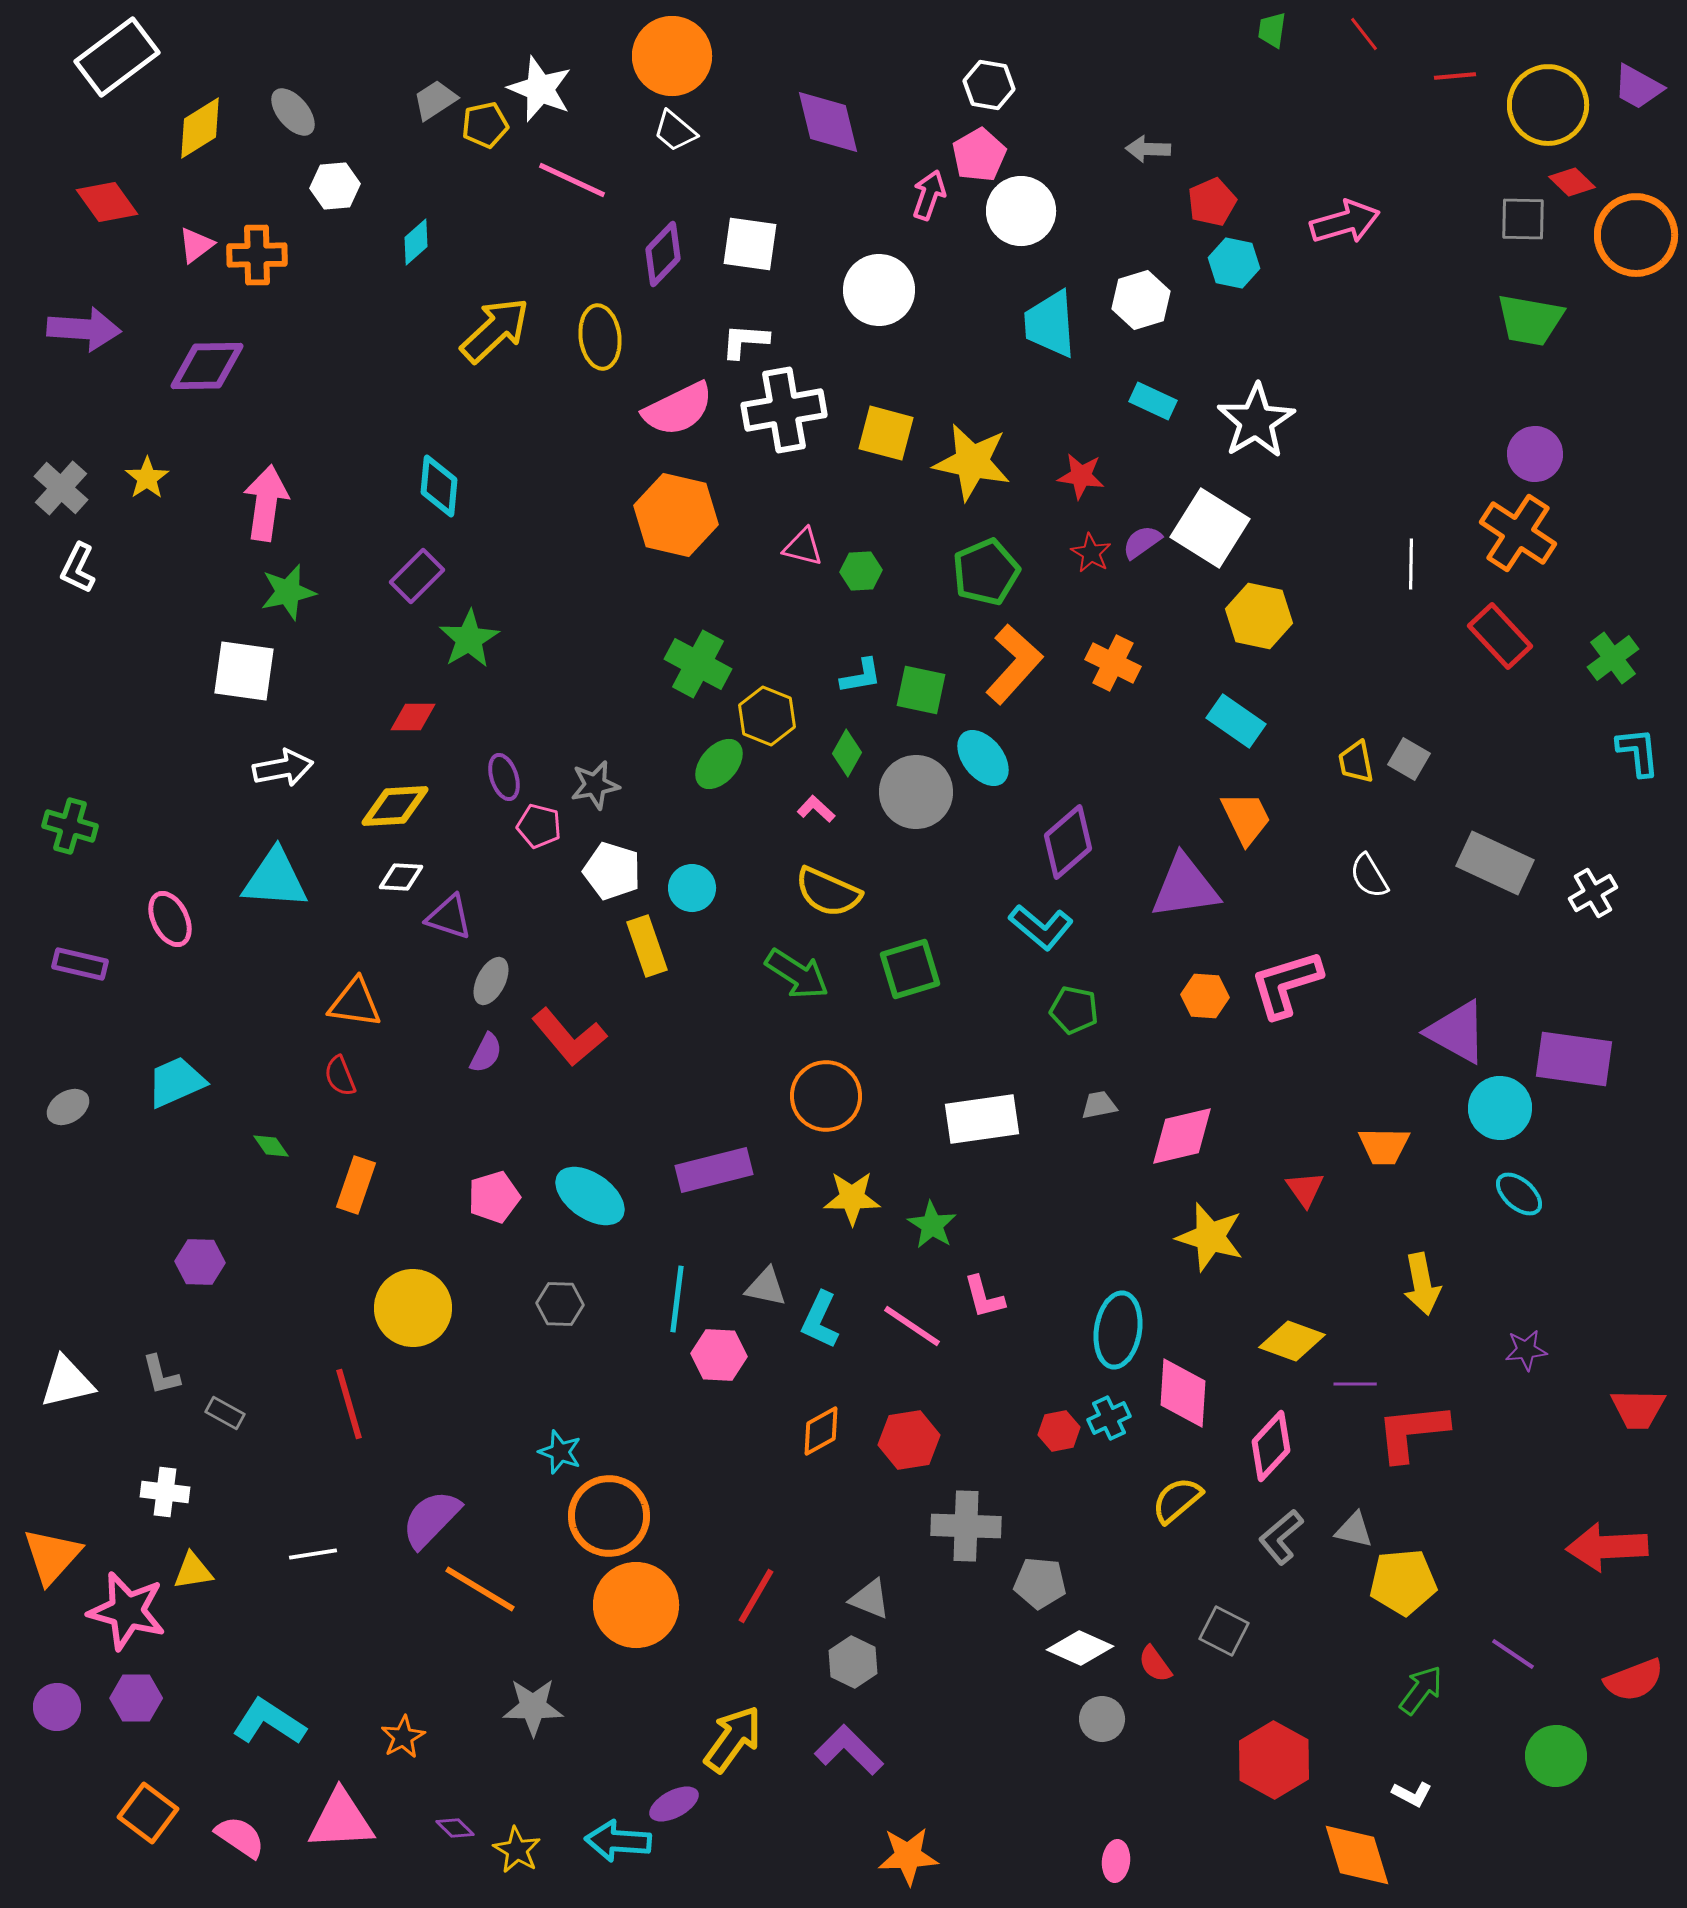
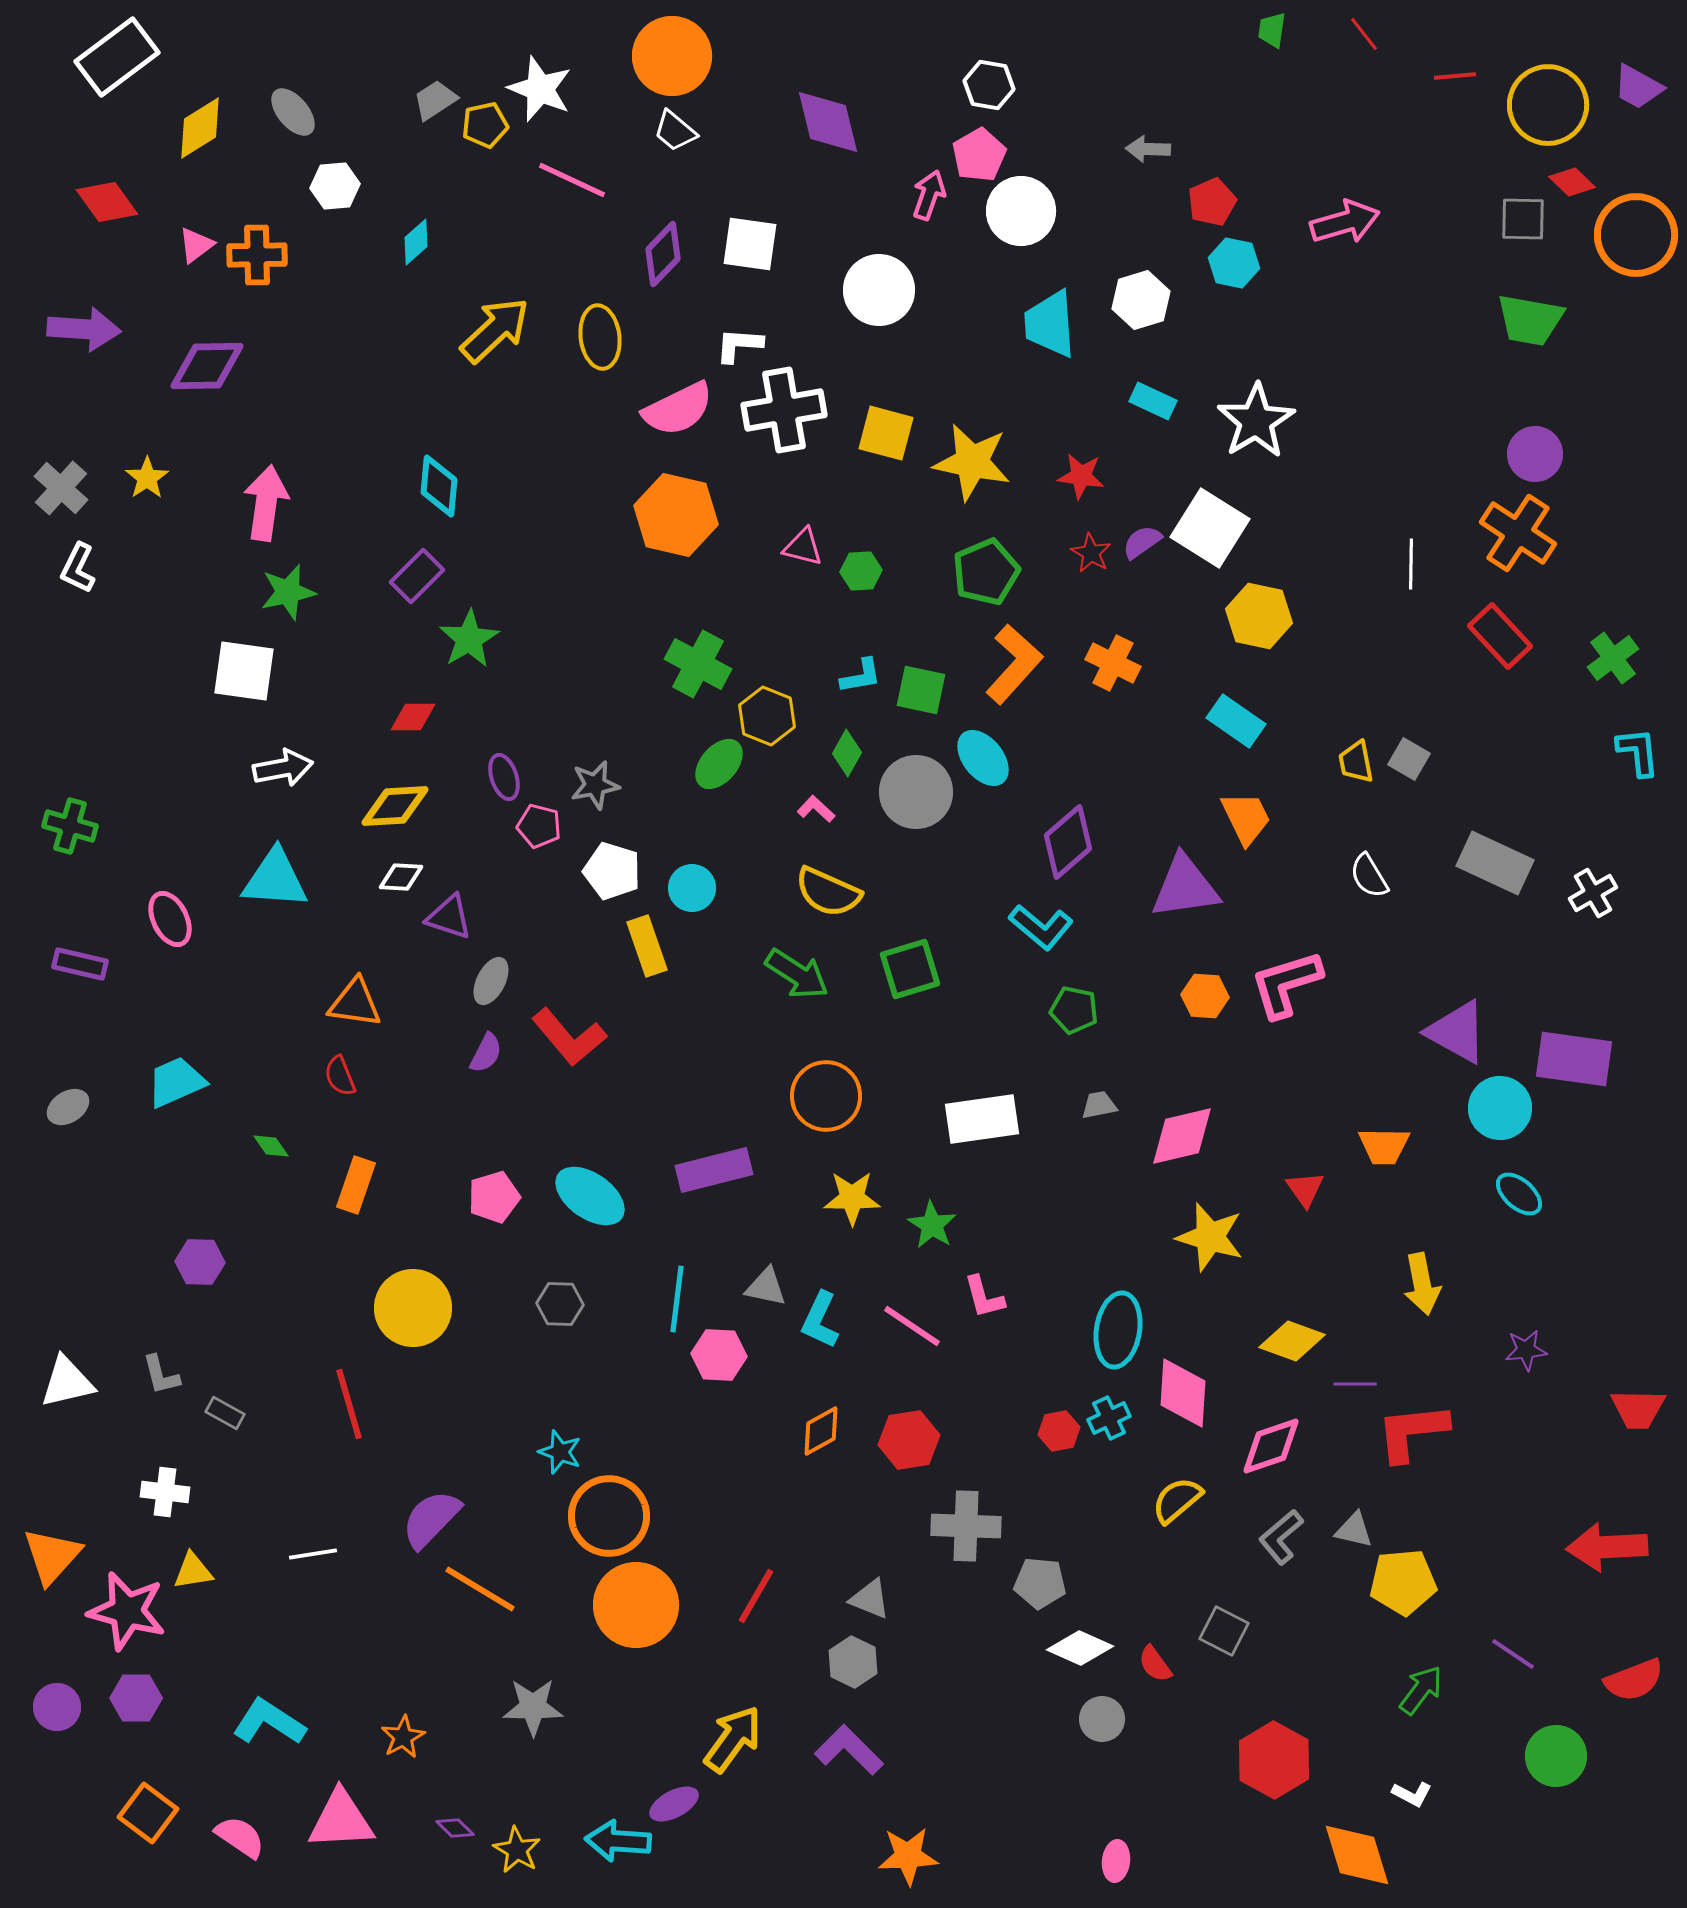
white L-shape at (745, 341): moved 6 px left, 4 px down
pink diamond at (1271, 1446): rotated 28 degrees clockwise
